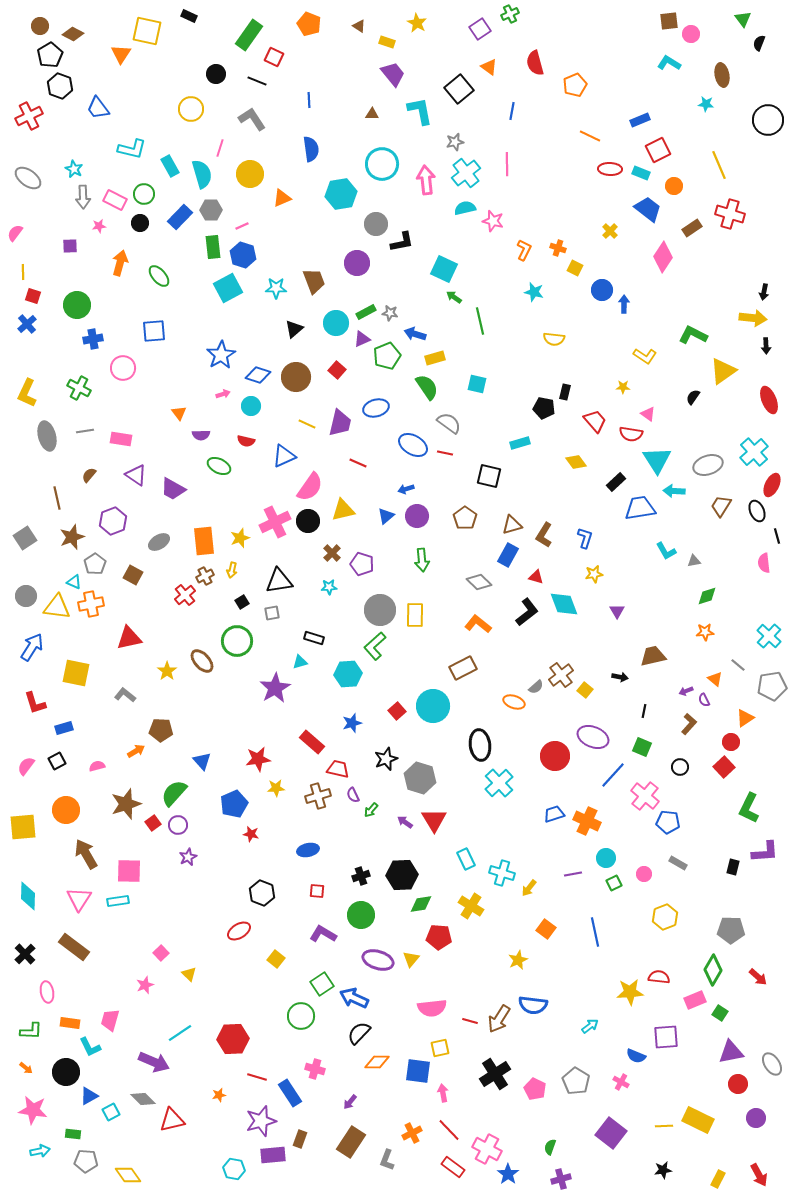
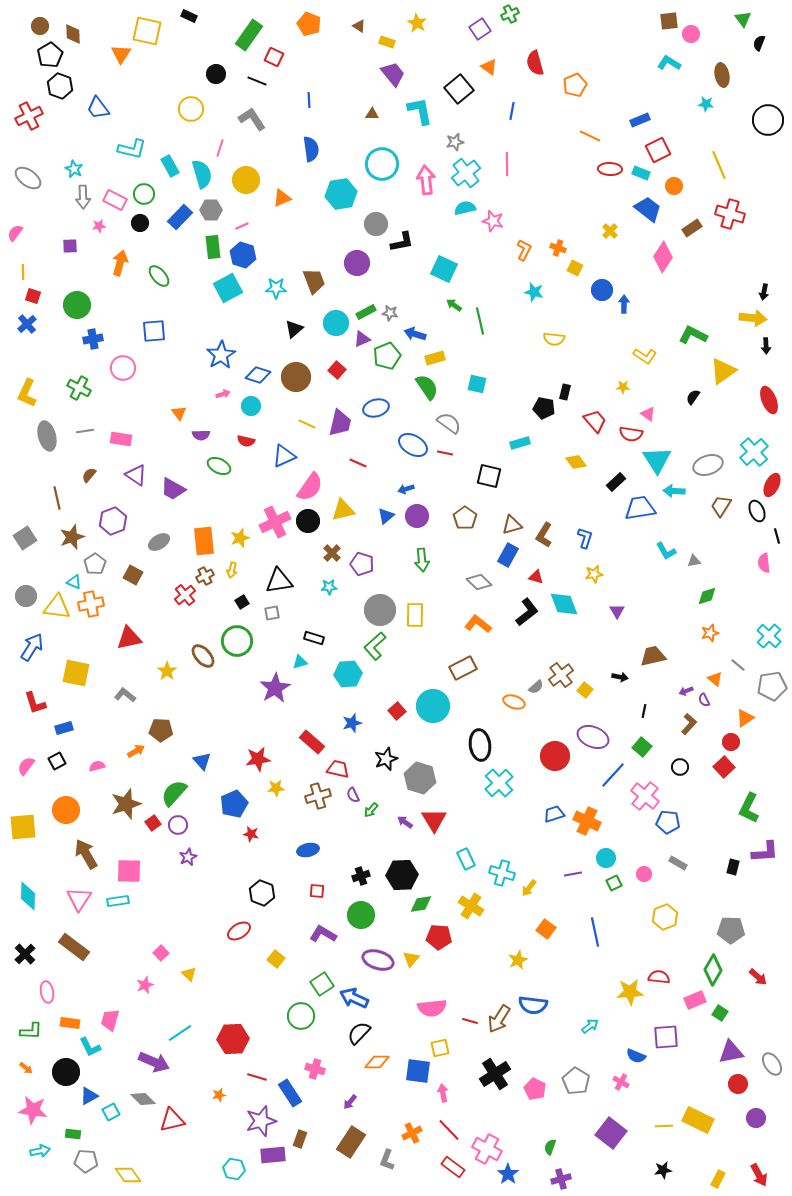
brown diamond at (73, 34): rotated 60 degrees clockwise
yellow circle at (250, 174): moved 4 px left, 6 px down
green arrow at (454, 297): moved 8 px down
orange star at (705, 632): moved 5 px right, 1 px down; rotated 12 degrees counterclockwise
brown ellipse at (202, 661): moved 1 px right, 5 px up
green square at (642, 747): rotated 18 degrees clockwise
